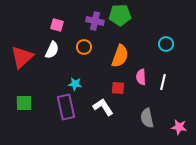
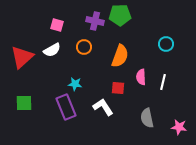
white semicircle: rotated 36 degrees clockwise
purple rectangle: rotated 10 degrees counterclockwise
